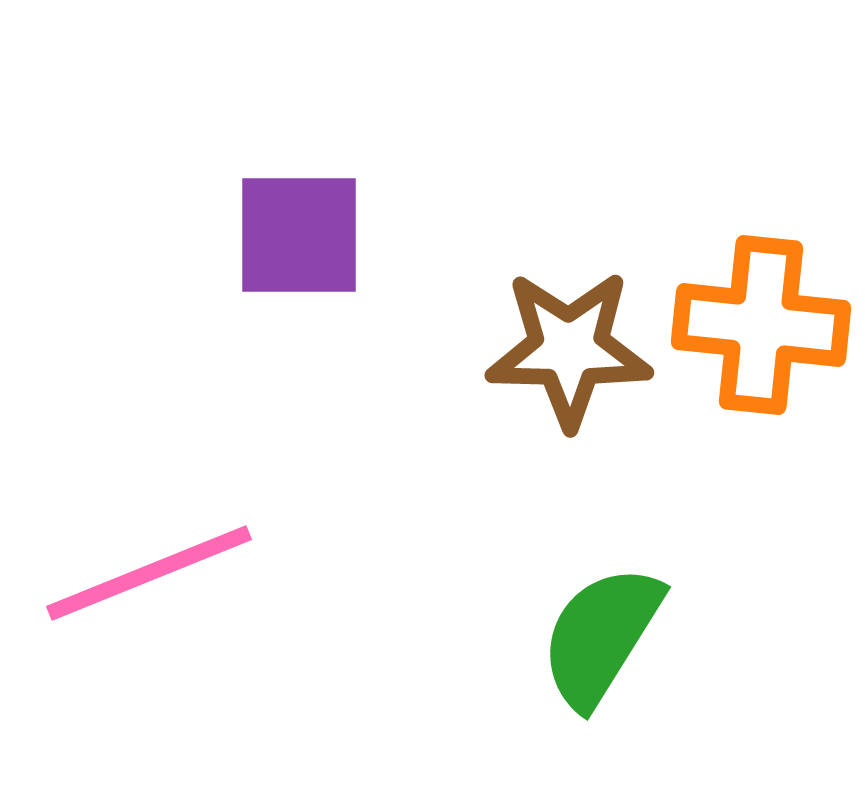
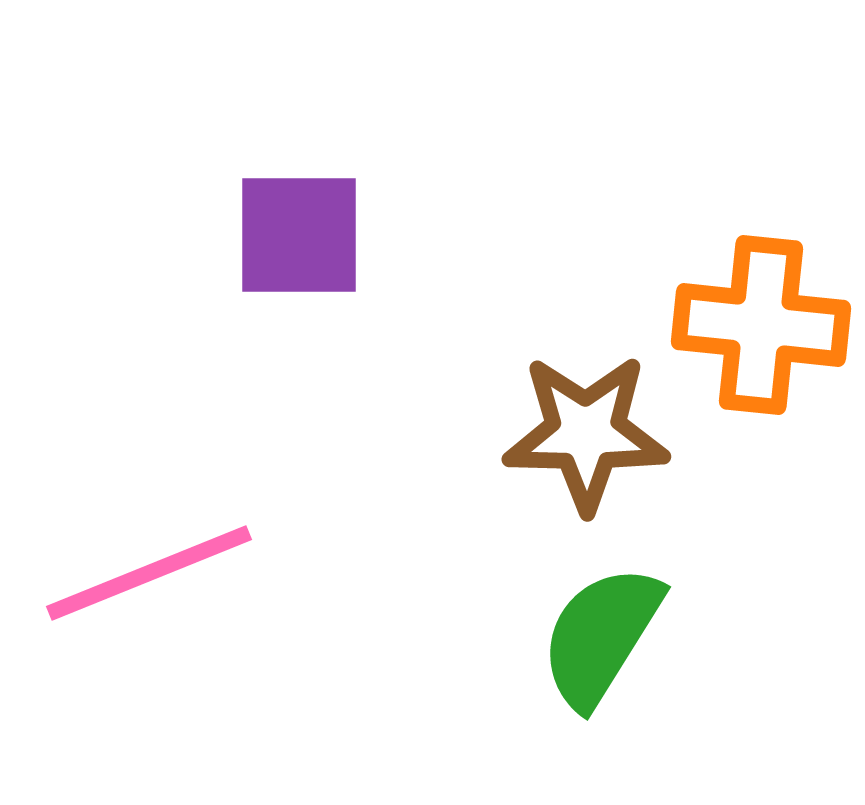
brown star: moved 17 px right, 84 px down
